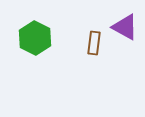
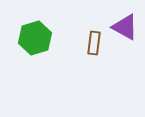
green hexagon: rotated 16 degrees clockwise
